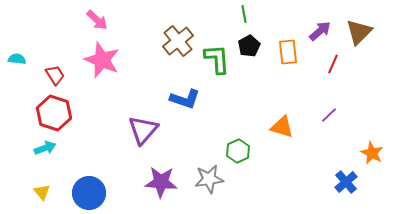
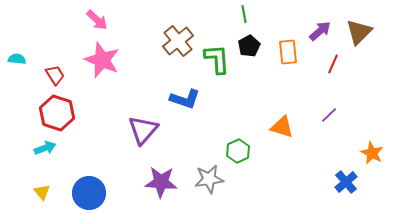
red hexagon: moved 3 px right
